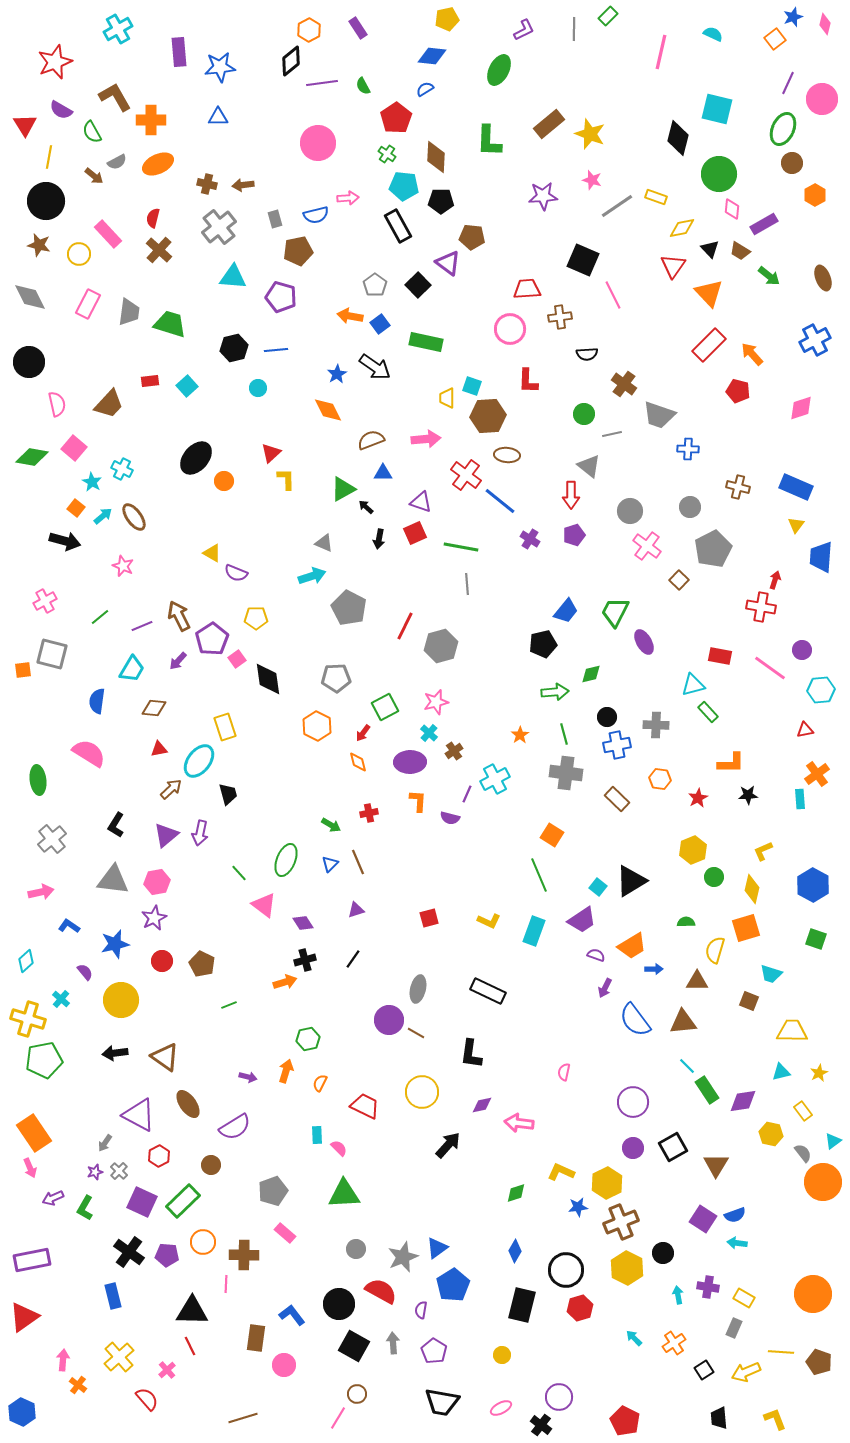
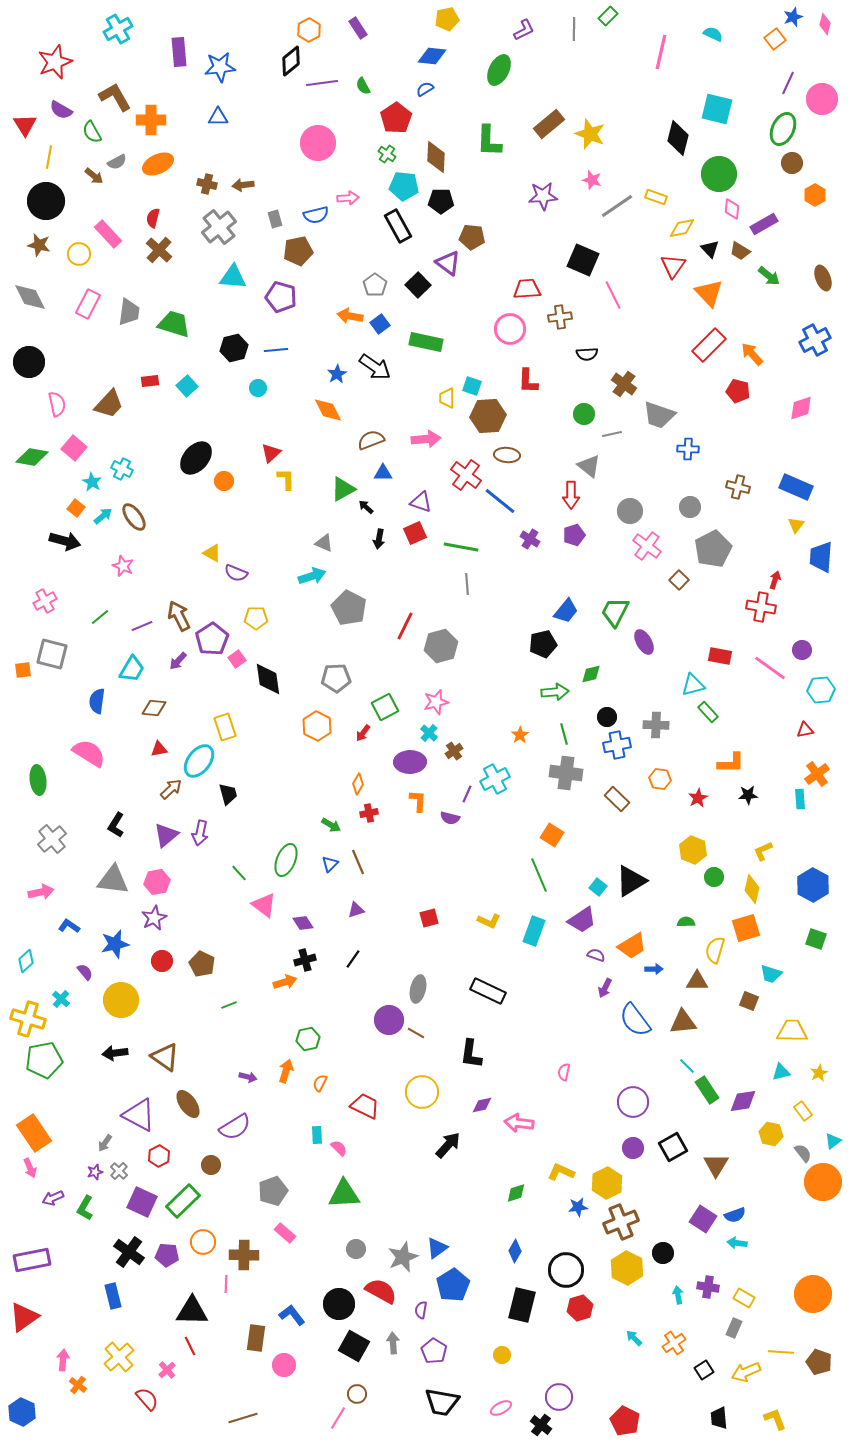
green trapezoid at (170, 324): moved 4 px right
orange diamond at (358, 762): moved 22 px down; rotated 45 degrees clockwise
yellow hexagon at (693, 850): rotated 16 degrees counterclockwise
